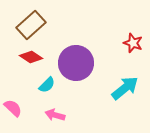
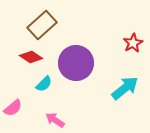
brown rectangle: moved 11 px right
red star: rotated 24 degrees clockwise
cyan semicircle: moved 3 px left, 1 px up
pink semicircle: rotated 96 degrees clockwise
pink arrow: moved 5 px down; rotated 18 degrees clockwise
